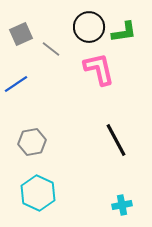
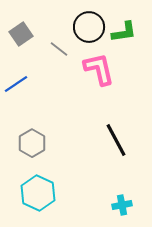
gray square: rotated 10 degrees counterclockwise
gray line: moved 8 px right
gray hexagon: moved 1 px down; rotated 20 degrees counterclockwise
